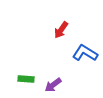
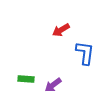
red arrow: rotated 24 degrees clockwise
blue L-shape: rotated 65 degrees clockwise
